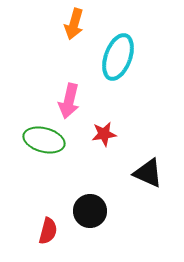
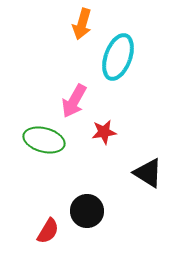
orange arrow: moved 8 px right
pink arrow: moved 5 px right; rotated 16 degrees clockwise
red star: moved 2 px up
black triangle: rotated 8 degrees clockwise
black circle: moved 3 px left
red semicircle: rotated 16 degrees clockwise
